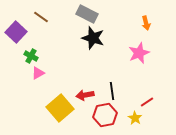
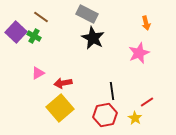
black star: rotated 10 degrees clockwise
green cross: moved 3 px right, 20 px up
red arrow: moved 22 px left, 12 px up
